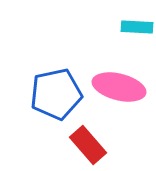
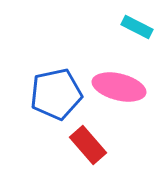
cyan rectangle: rotated 24 degrees clockwise
